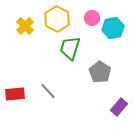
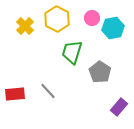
green trapezoid: moved 2 px right, 4 px down
